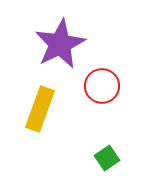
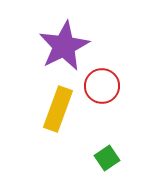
purple star: moved 4 px right, 2 px down
yellow rectangle: moved 18 px right
